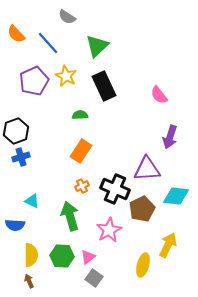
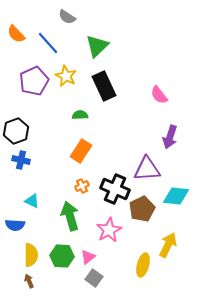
blue cross: moved 3 px down; rotated 30 degrees clockwise
